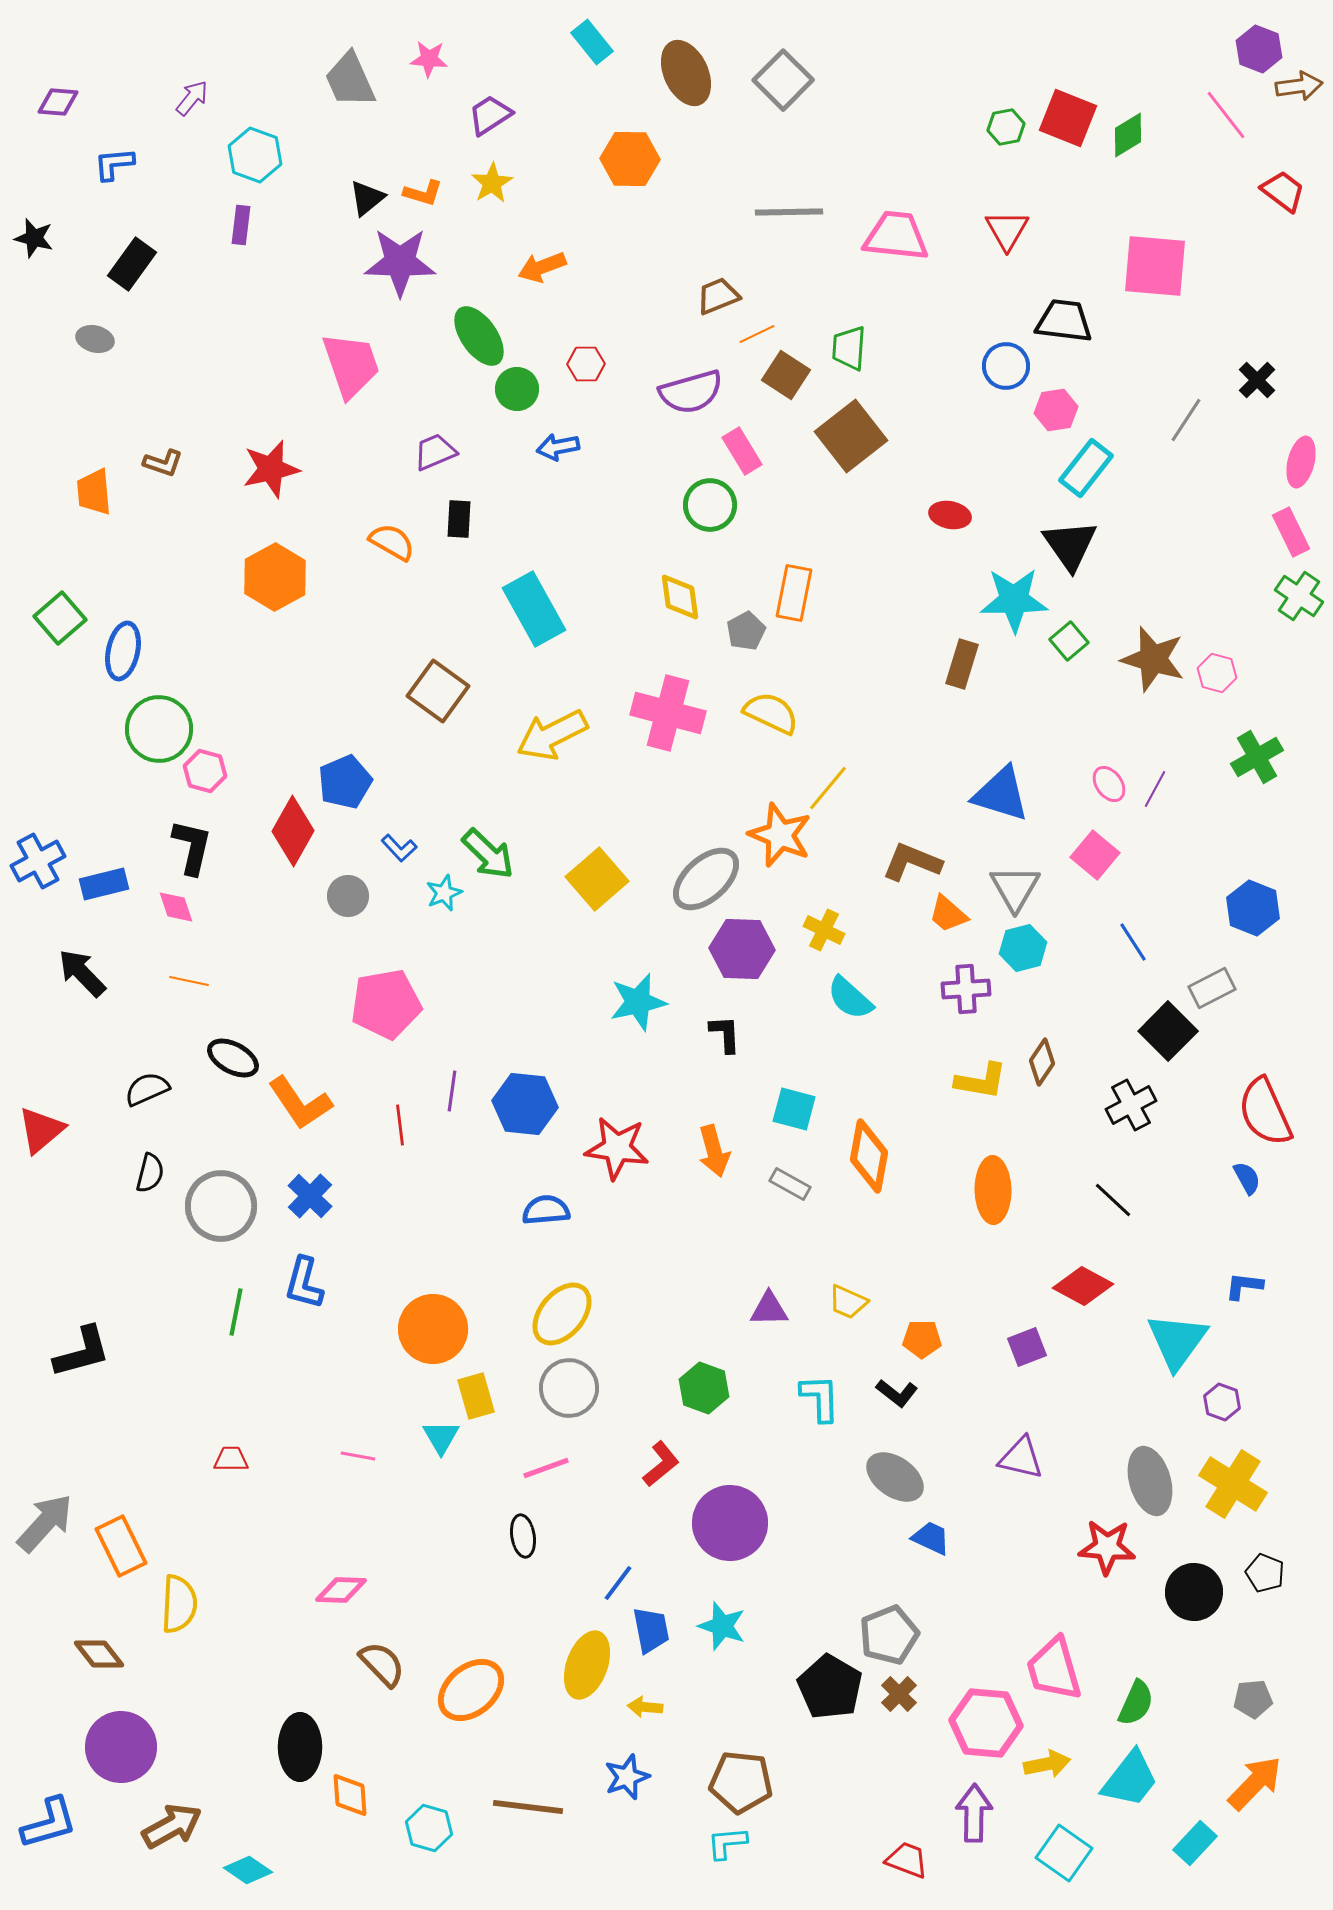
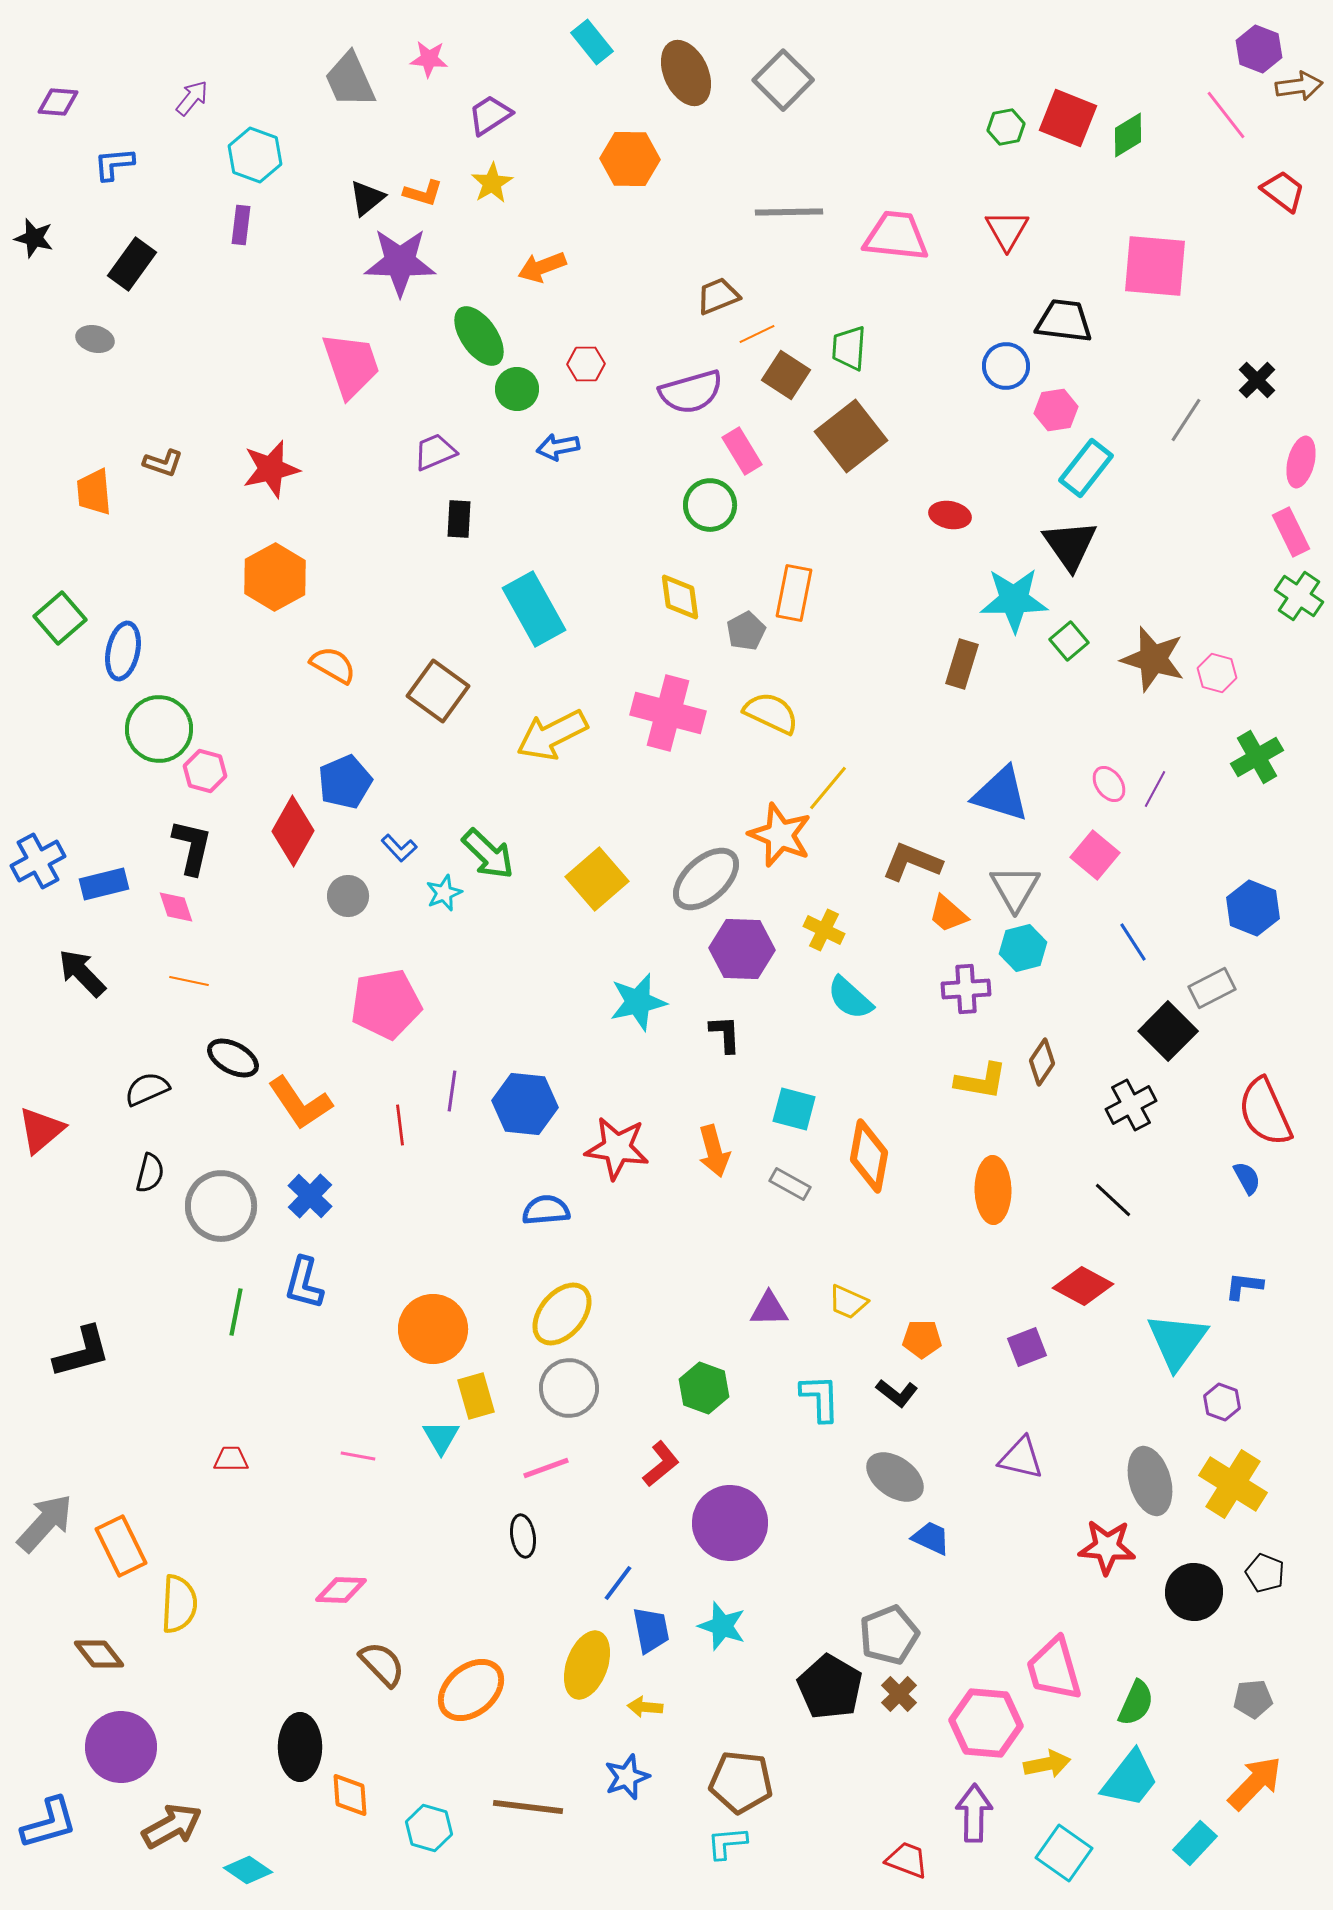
orange semicircle at (392, 542): moved 59 px left, 123 px down
